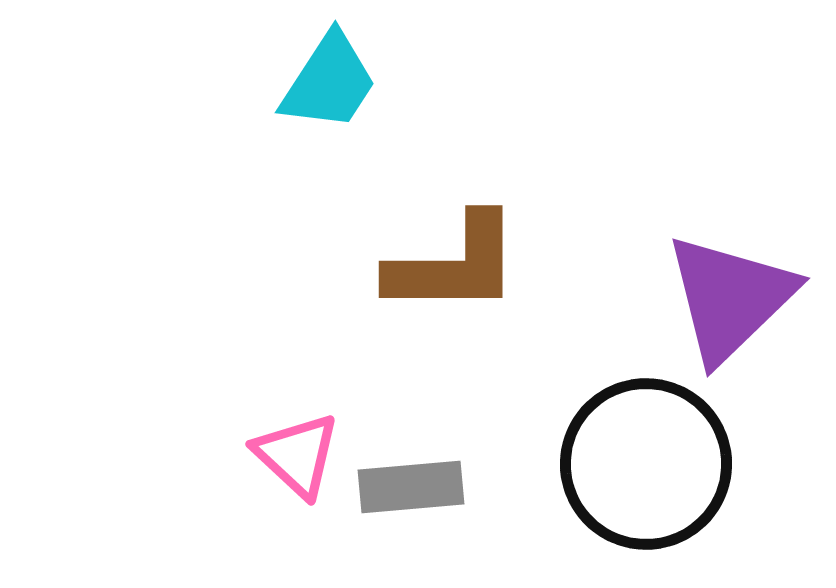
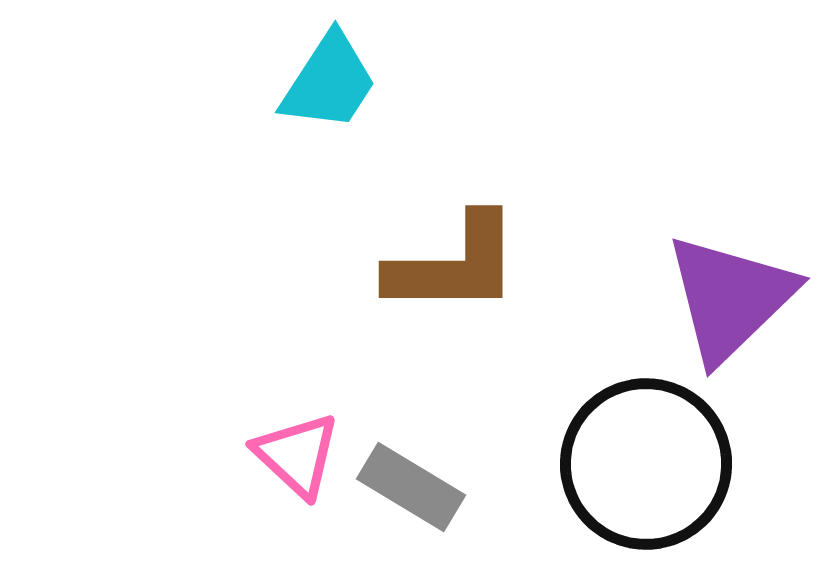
gray rectangle: rotated 36 degrees clockwise
